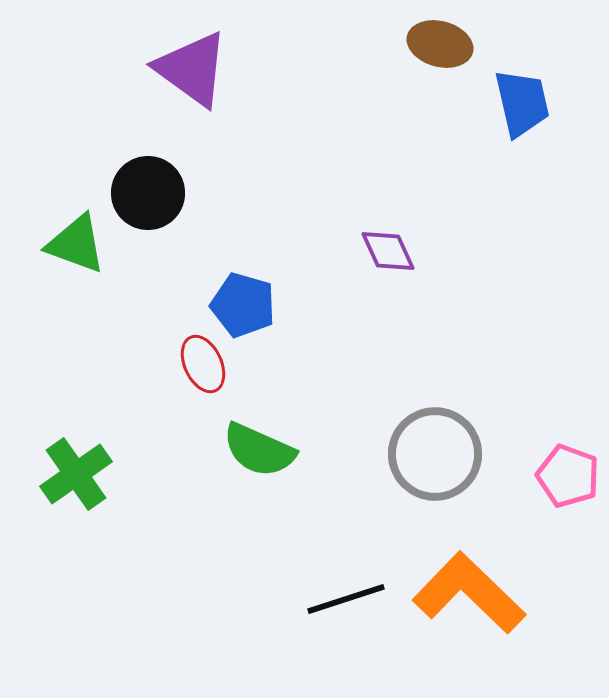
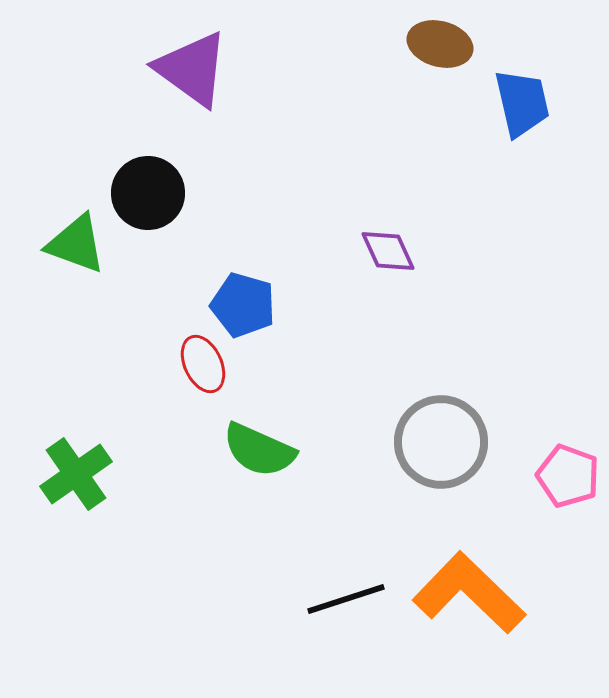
gray circle: moved 6 px right, 12 px up
